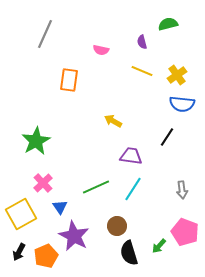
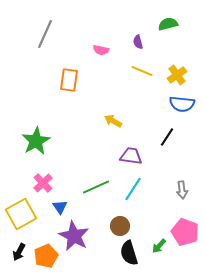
purple semicircle: moved 4 px left
brown circle: moved 3 px right
